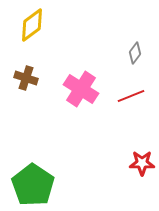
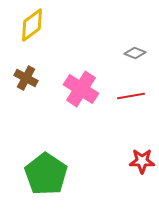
gray diamond: rotated 75 degrees clockwise
brown cross: rotated 10 degrees clockwise
red line: rotated 12 degrees clockwise
red star: moved 2 px up
green pentagon: moved 13 px right, 11 px up
